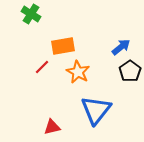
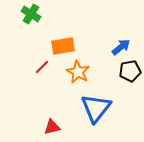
black pentagon: rotated 25 degrees clockwise
blue triangle: moved 2 px up
